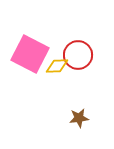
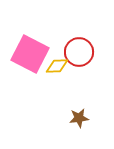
red circle: moved 1 px right, 3 px up
